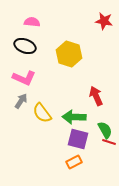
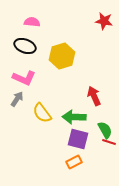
yellow hexagon: moved 7 px left, 2 px down; rotated 25 degrees clockwise
red arrow: moved 2 px left
gray arrow: moved 4 px left, 2 px up
